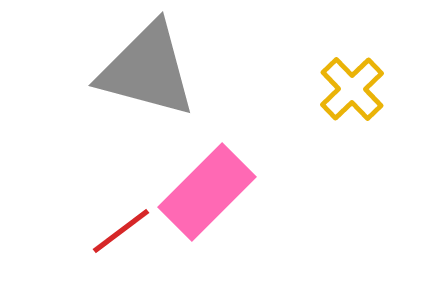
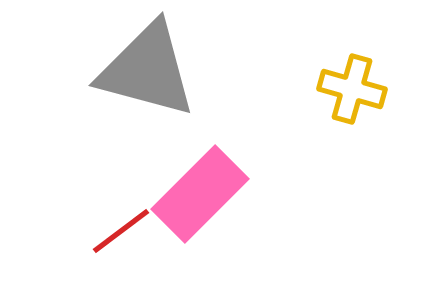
yellow cross: rotated 30 degrees counterclockwise
pink rectangle: moved 7 px left, 2 px down
